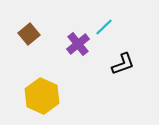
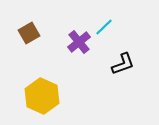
brown square: moved 1 px up; rotated 10 degrees clockwise
purple cross: moved 1 px right, 2 px up
